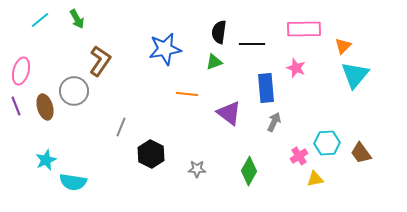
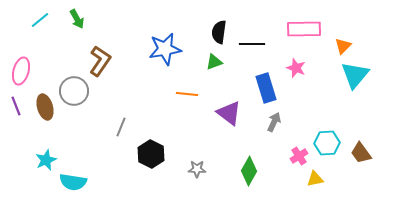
blue rectangle: rotated 12 degrees counterclockwise
